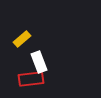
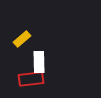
white rectangle: rotated 20 degrees clockwise
